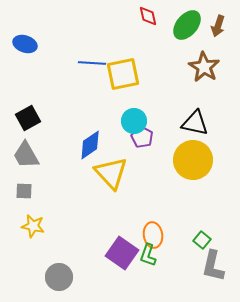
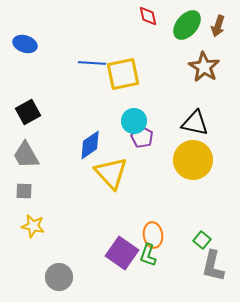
black square: moved 6 px up
